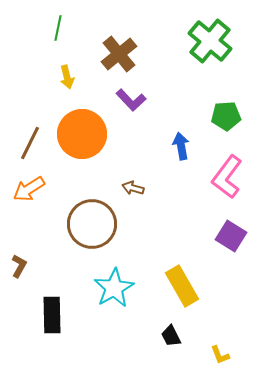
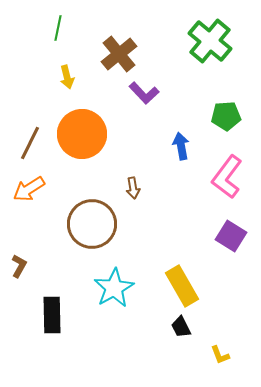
purple L-shape: moved 13 px right, 7 px up
brown arrow: rotated 115 degrees counterclockwise
black trapezoid: moved 10 px right, 9 px up
